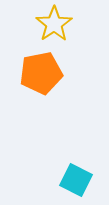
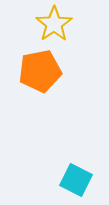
orange pentagon: moved 1 px left, 2 px up
